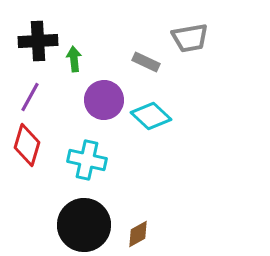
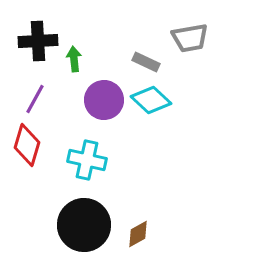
purple line: moved 5 px right, 2 px down
cyan diamond: moved 16 px up
